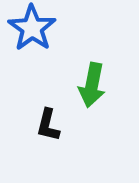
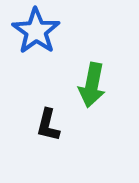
blue star: moved 4 px right, 3 px down
